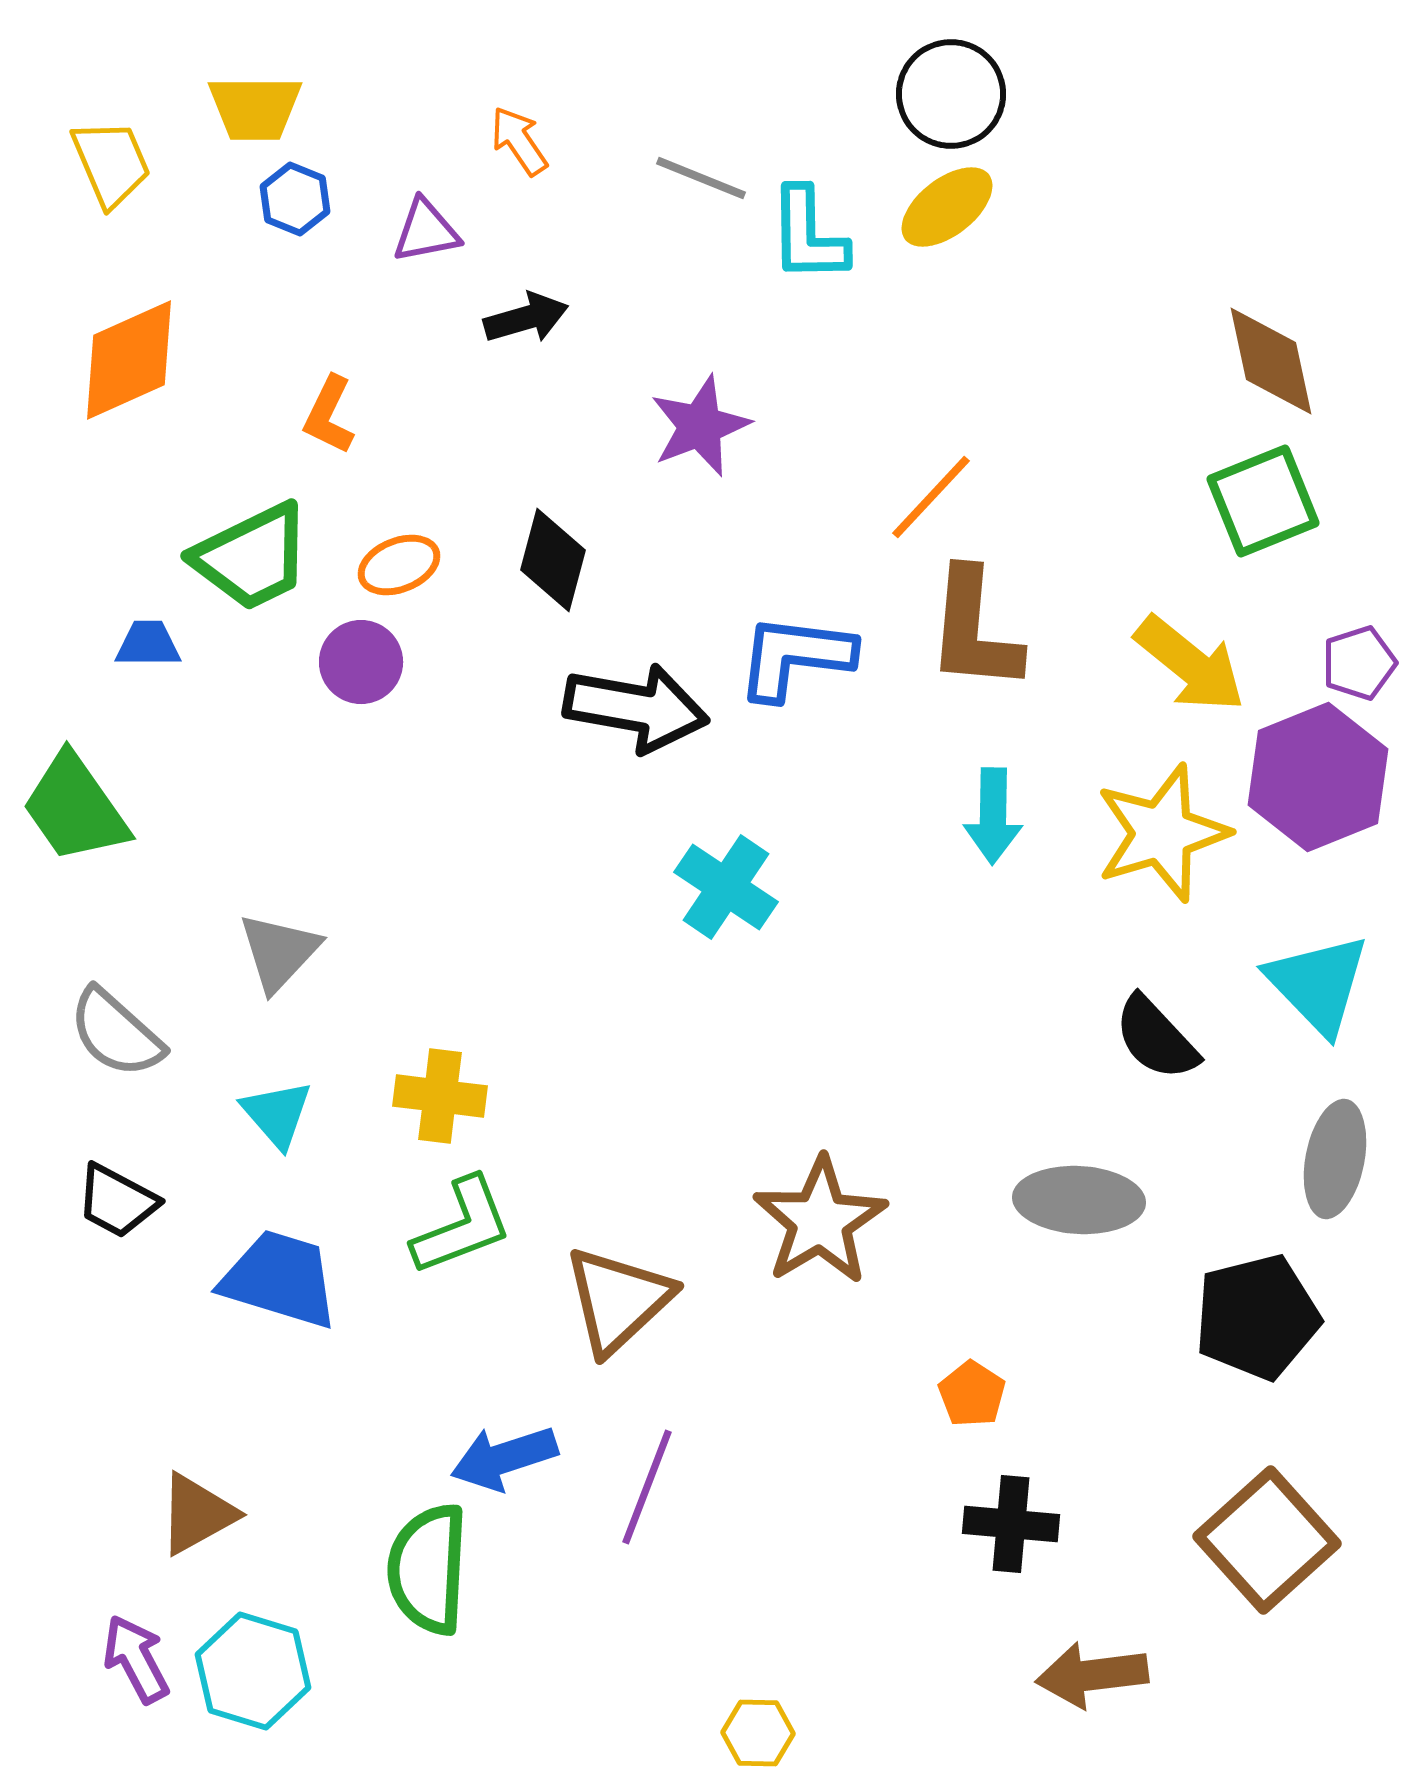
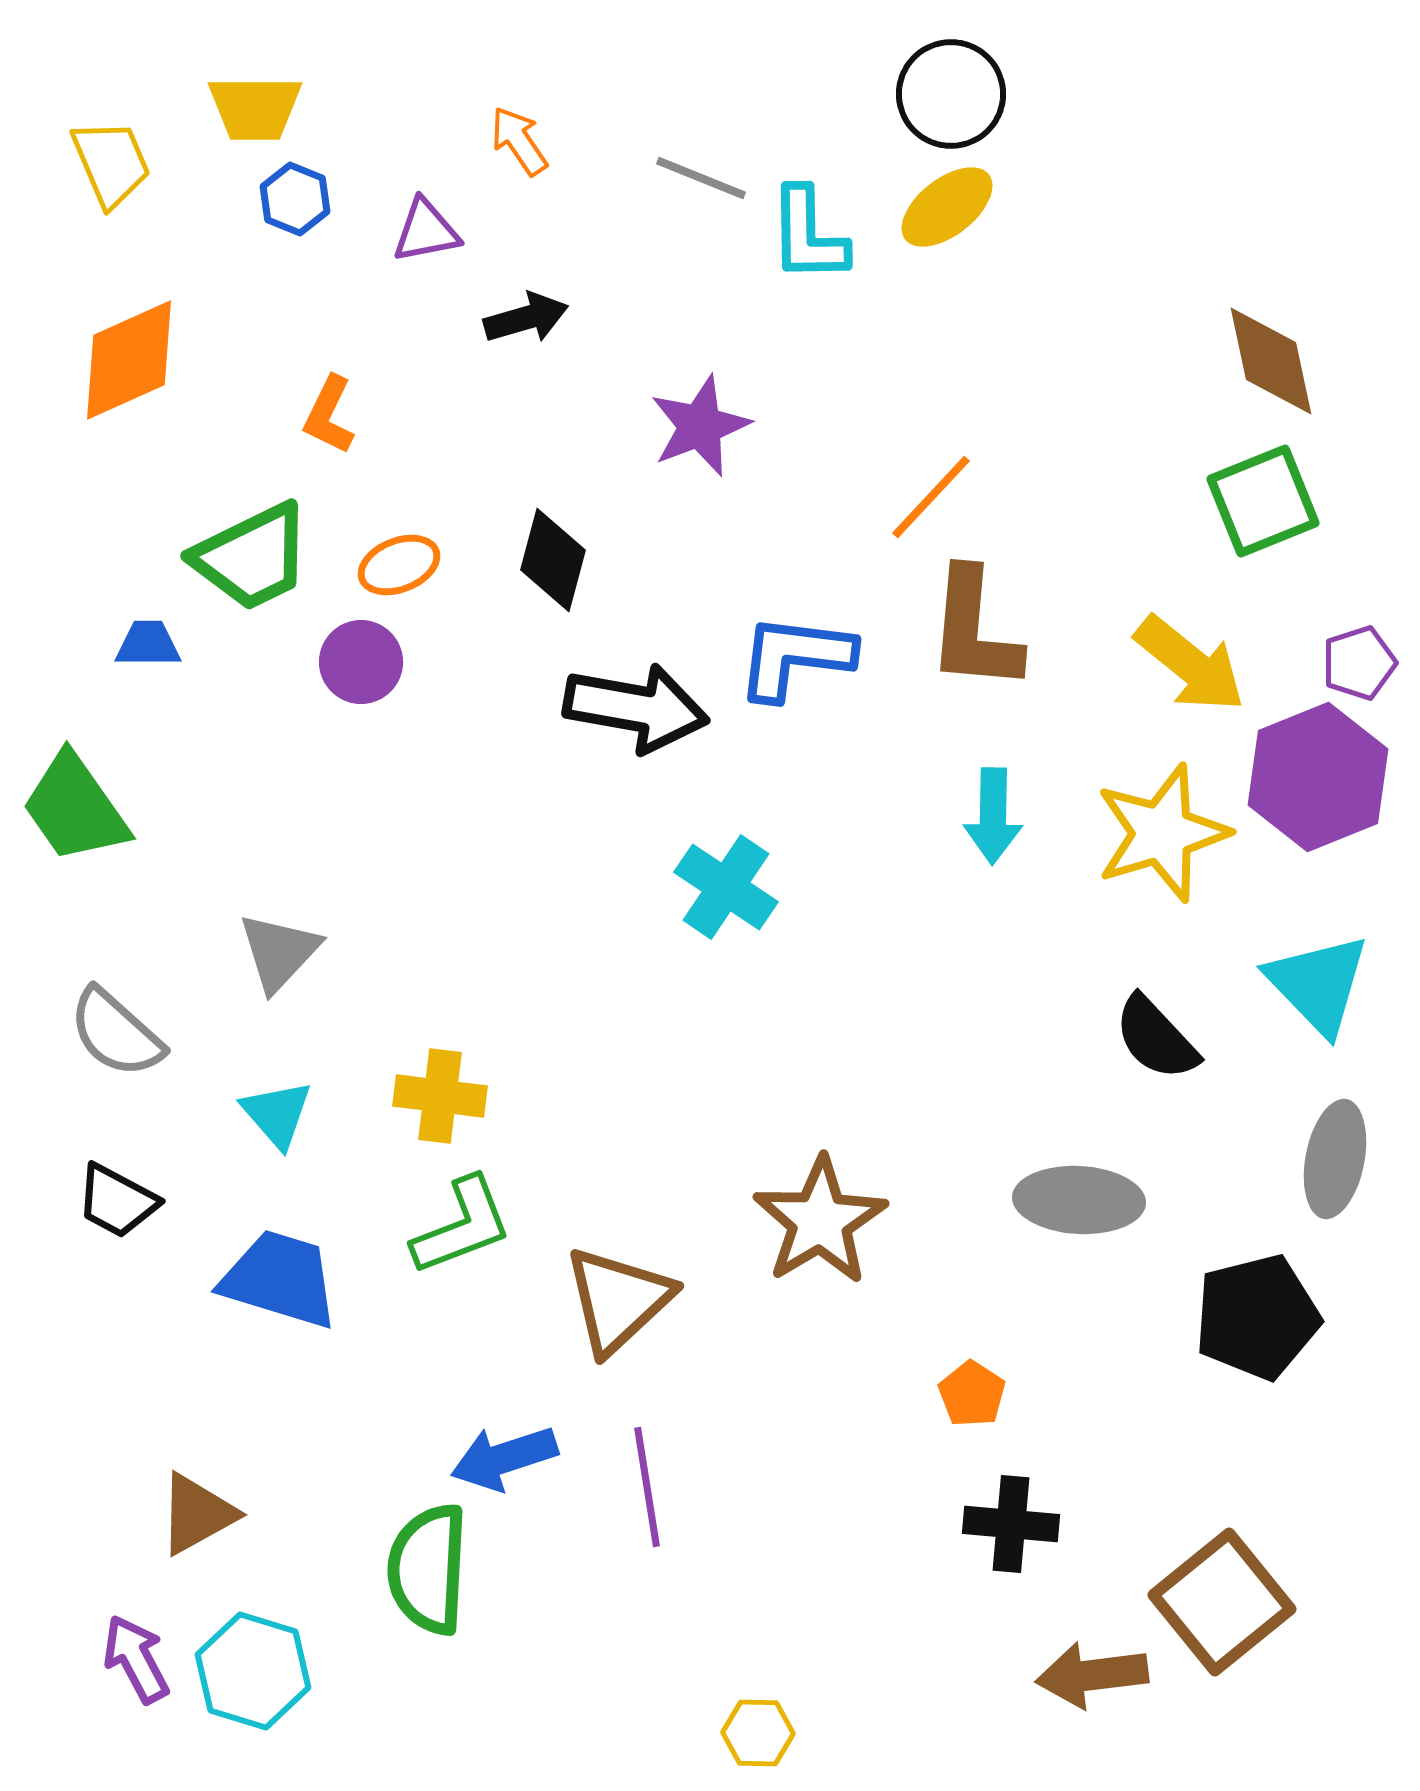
purple line at (647, 1487): rotated 30 degrees counterclockwise
brown square at (1267, 1540): moved 45 px left, 62 px down; rotated 3 degrees clockwise
